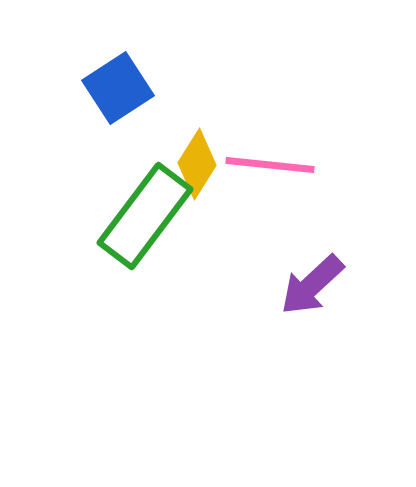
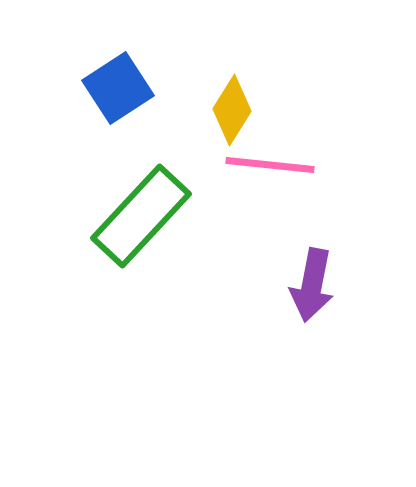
yellow diamond: moved 35 px right, 54 px up
green rectangle: moved 4 px left; rotated 6 degrees clockwise
purple arrow: rotated 36 degrees counterclockwise
